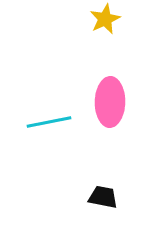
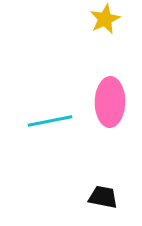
cyan line: moved 1 px right, 1 px up
